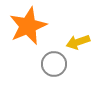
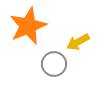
yellow arrow: rotated 10 degrees counterclockwise
